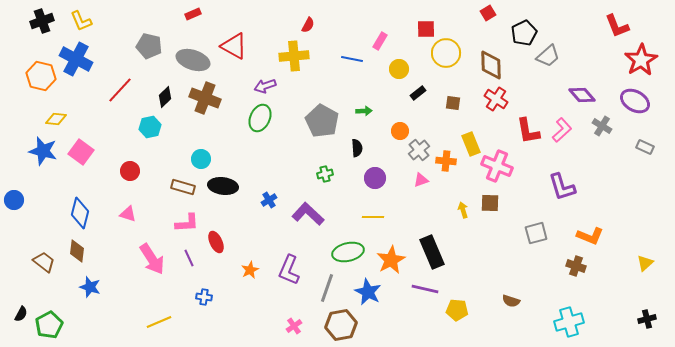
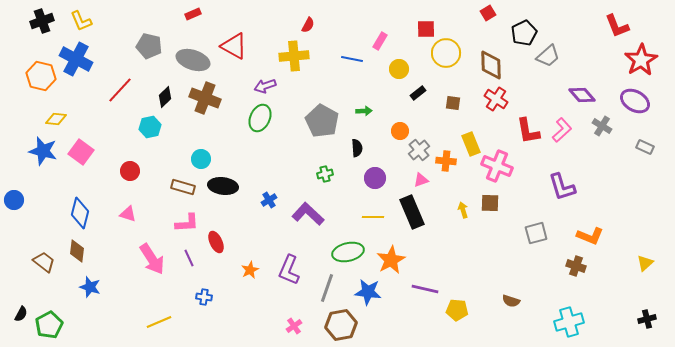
black rectangle at (432, 252): moved 20 px left, 40 px up
blue star at (368, 292): rotated 20 degrees counterclockwise
